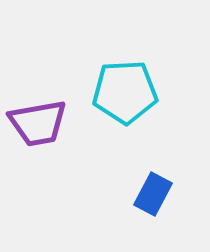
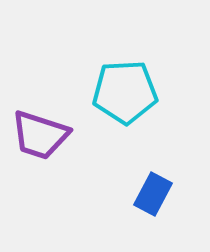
purple trapezoid: moved 2 px right, 12 px down; rotated 28 degrees clockwise
